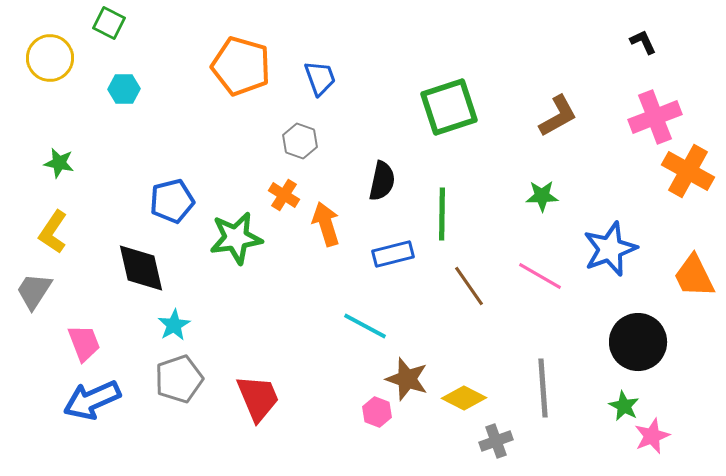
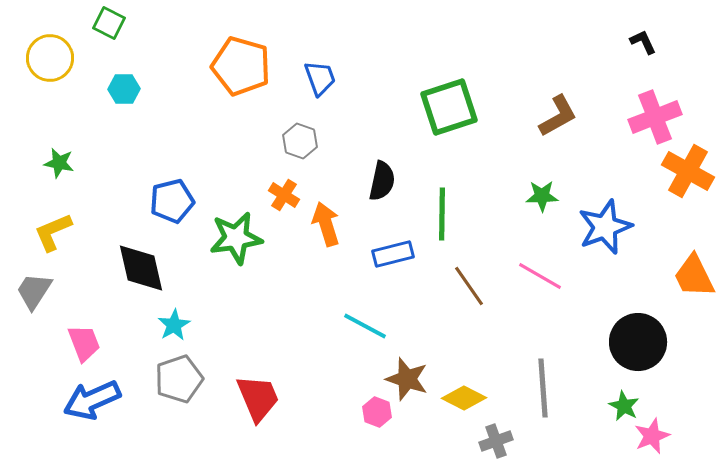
yellow L-shape at (53, 232): rotated 33 degrees clockwise
blue star at (610, 249): moved 5 px left, 22 px up
